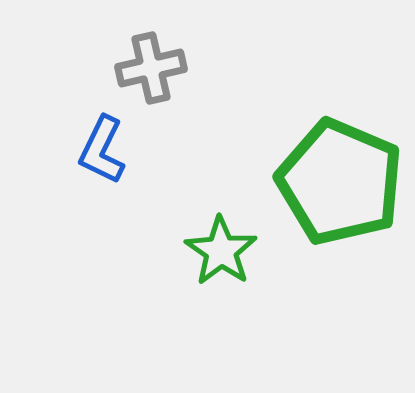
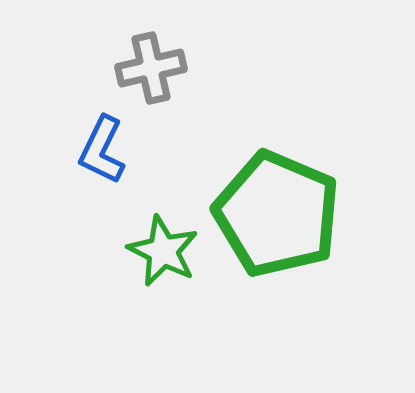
green pentagon: moved 63 px left, 32 px down
green star: moved 58 px left; rotated 8 degrees counterclockwise
